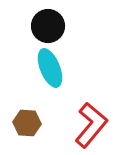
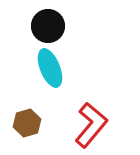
brown hexagon: rotated 20 degrees counterclockwise
